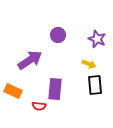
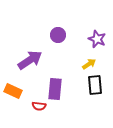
yellow arrow: rotated 56 degrees counterclockwise
